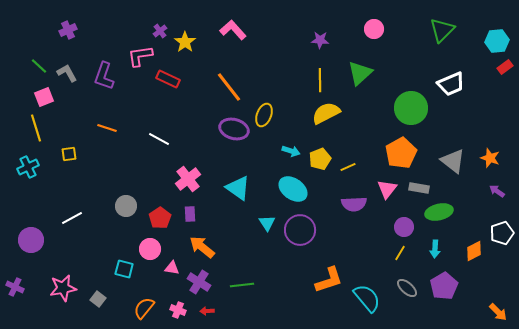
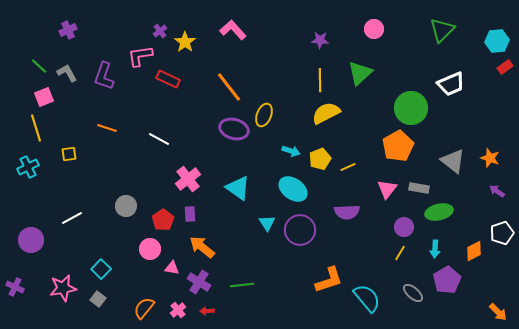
orange pentagon at (401, 153): moved 3 px left, 7 px up
purple semicircle at (354, 204): moved 7 px left, 8 px down
red pentagon at (160, 218): moved 3 px right, 2 px down
cyan square at (124, 269): moved 23 px left; rotated 30 degrees clockwise
purple pentagon at (444, 286): moved 3 px right, 6 px up
gray ellipse at (407, 288): moved 6 px right, 5 px down
pink cross at (178, 310): rotated 28 degrees clockwise
